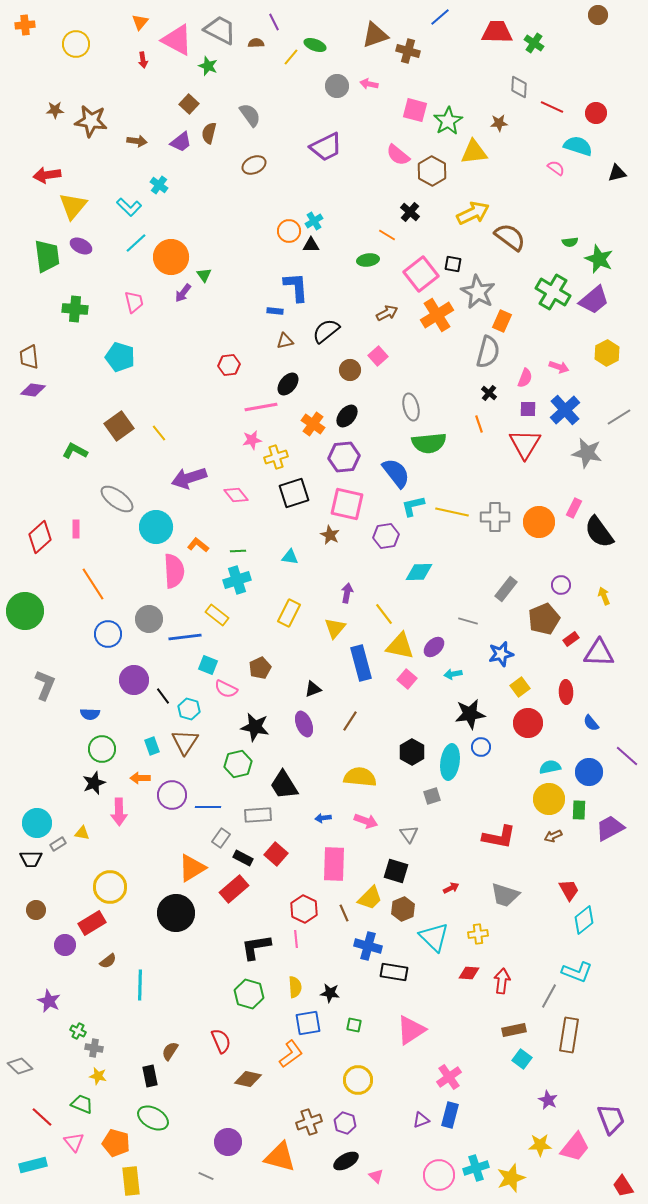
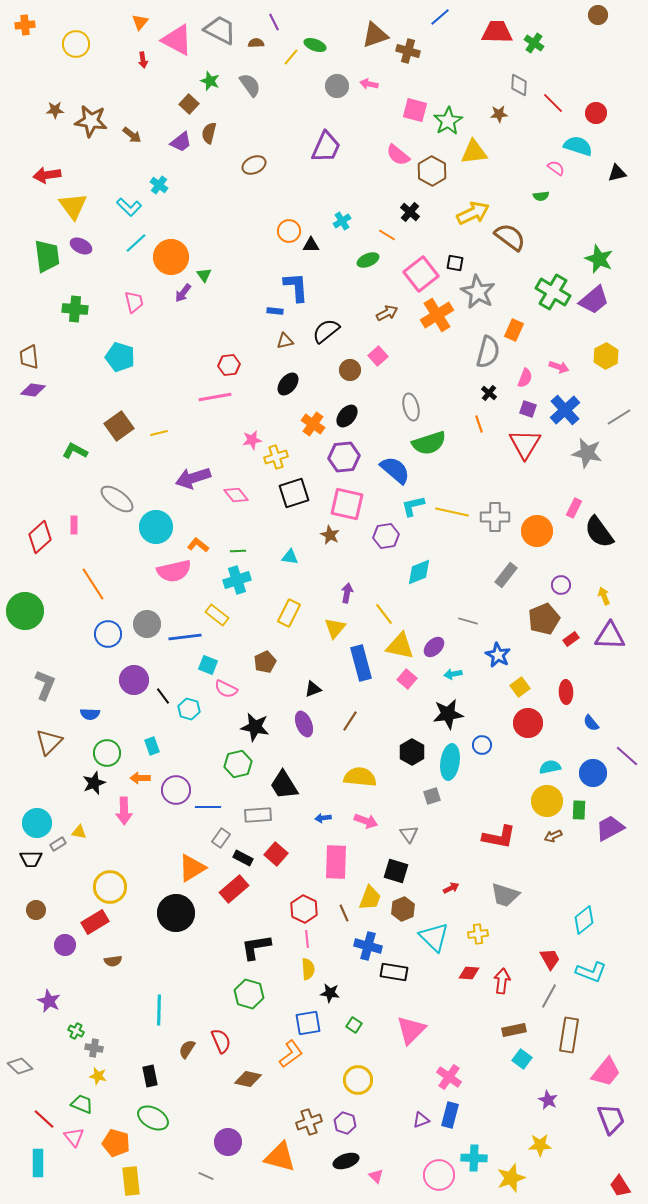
green star at (208, 66): moved 2 px right, 15 px down
gray diamond at (519, 87): moved 2 px up
red line at (552, 107): moved 1 px right, 4 px up; rotated 20 degrees clockwise
gray semicircle at (250, 115): moved 30 px up
brown star at (499, 123): moved 9 px up
brown arrow at (137, 141): moved 5 px left, 6 px up; rotated 30 degrees clockwise
purple trapezoid at (326, 147): rotated 40 degrees counterclockwise
yellow triangle at (73, 206): rotated 16 degrees counterclockwise
cyan cross at (314, 221): moved 28 px right
green semicircle at (570, 242): moved 29 px left, 46 px up
green ellipse at (368, 260): rotated 15 degrees counterclockwise
black square at (453, 264): moved 2 px right, 1 px up
orange rectangle at (502, 321): moved 12 px right, 9 px down
yellow hexagon at (607, 353): moved 1 px left, 3 px down
pink line at (261, 407): moved 46 px left, 10 px up
purple square at (528, 409): rotated 18 degrees clockwise
yellow line at (159, 433): rotated 66 degrees counterclockwise
green semicircle at (429, 443): rotated 12 degrees counterclockwise
blue semicircle at (396, 473): moved 1 px left, 3 px up; rotated 12 degrees counterclockwise
purple arrow at (189, 478): moved 4 px right
orange circle at (539, 522): moved 2 px left, 9 px down
pink rectangle at (76, 529): moved 2 px left, 4 px up
pink semicircle at (174, 571): rotated 80 degrees clockwise
cyan diamond at (419, 572): rotated 20 degrees counterclockwise
gray rectangle at (506, 589): moved 14 px up
gray circle at (149, 619): moved 2 px left, 5 px down
purple triangle at (599, 653): moved 11 px right, 17 px up
blue star at (501, 654): moved 3 px left, 1 px down; rotated 30 degrees counterclockwise
brown pentagon at (260, 668): moved 5 px right, 6 px up
black star at (470, 714): moved 22 px left
brown triangle at (185, 742): moved 136 px left; rotated 12 degrees clockwise
blue circle at (481, 747): moved 1 px right, 2 px up
green circle at (102, 749): moved 5 px right, 4 px down
blue circle at (589, 772): moved 4 px right, 1 px down
purple circle at (172, 795): moved 4 px right, 5 px up
yellow circle at (549, 799): moved 2 px left, 2 px down
pink arrow at (119, 812): moved 5 px right, 1 px up
yellow triangle at (82, 833): moved 3 px left, 1 px up
pink rectangle at (334, 864): moved 2 px right, 2 px up
red trapezoid at (569, 890): moved 19 px left, 69 px down
yellow trapezoid at (370, 898): rotated 24 degrees counterclockwise
red rectangle at (92, 923): moved 3 px right, 1 px up
pink line at (296, 939): moved 11 px right
brown semicircle at (108, 961): moved 5 px right; rotated 30 degrees clockwise
cyan L-shape at (577, 972): moved 14 px right
cyan line at (140, 985): moved 19 px right, 25 px down
yellow semicircle at (295, 987): moved 13 px right, 18 px up
green square at (354, 1025): rotated 21 degrees clockwise
pink triangle at (411, 1030): rotated 12 degrees counterclockwise
green cross at (78, 1031): moved 2 px left
brown semicircle at (170, 1051): moved 17 px right, 2 px up
pink cross at (449, 1077): rotated 20 degrees counterclockwise
red line at (42, 1117): moved 2 px right, 2 px down
pink triangle at (74, 1142): moved 5 px up
pink trapezoid at (575, 1147): moved 31 px right, 75 px up
black ellipse at (346, 1161): rotated 10 degrees clockwise
cyan rectangle at (33, 1165): moved 5 px right, 2 px up; rotated 76 degrees counterclockwise
cyan cross at (476, 1168): moved 2 px left, 10 px up; rotated 20 degrees clockwise
red trapezoid at (623, 1186): moved 3 px left
